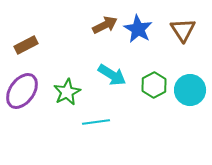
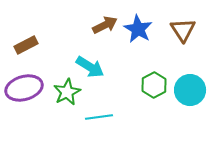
cyan arrow: moved 22 px left, 8 px up
purple ellipse: moved 2 px right, 3 px up; rotated 39 degrees clockwise
cyan line: moved 3 px right, 5 px up
